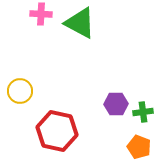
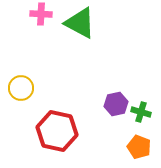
yellow circle: moved 1 px right, 3 px up
purple hexagon: rotated 10 degrees counterclockwise
green cross: moved 2 px left; rotated 24 degrees clockwise
